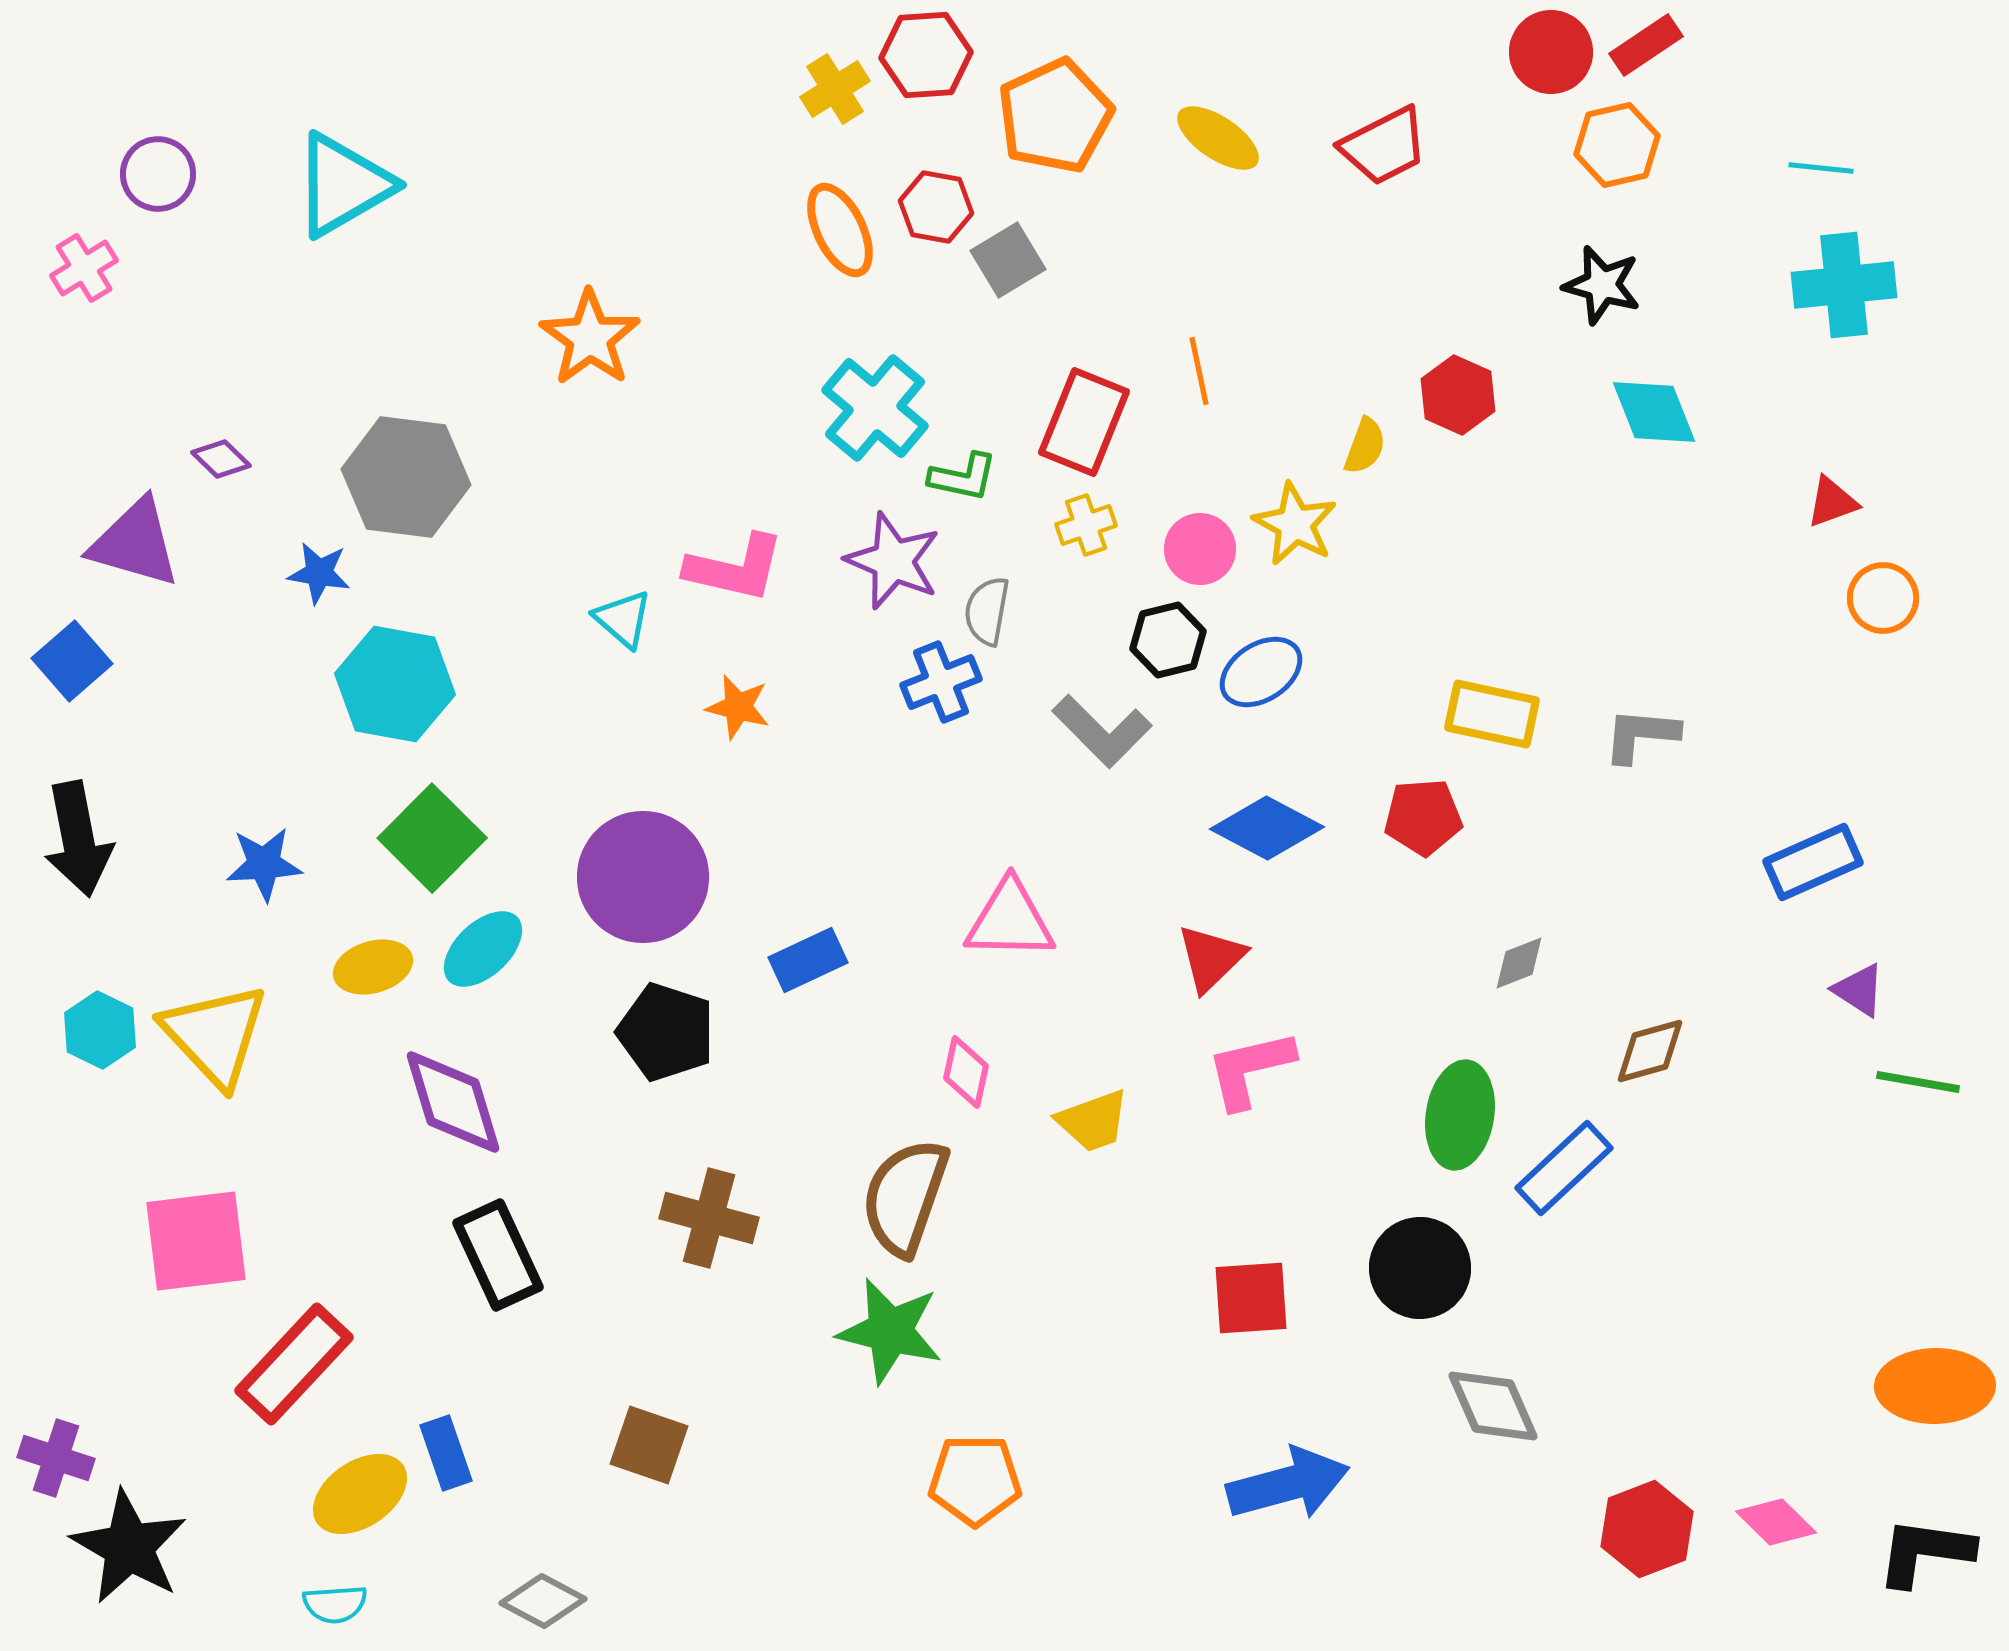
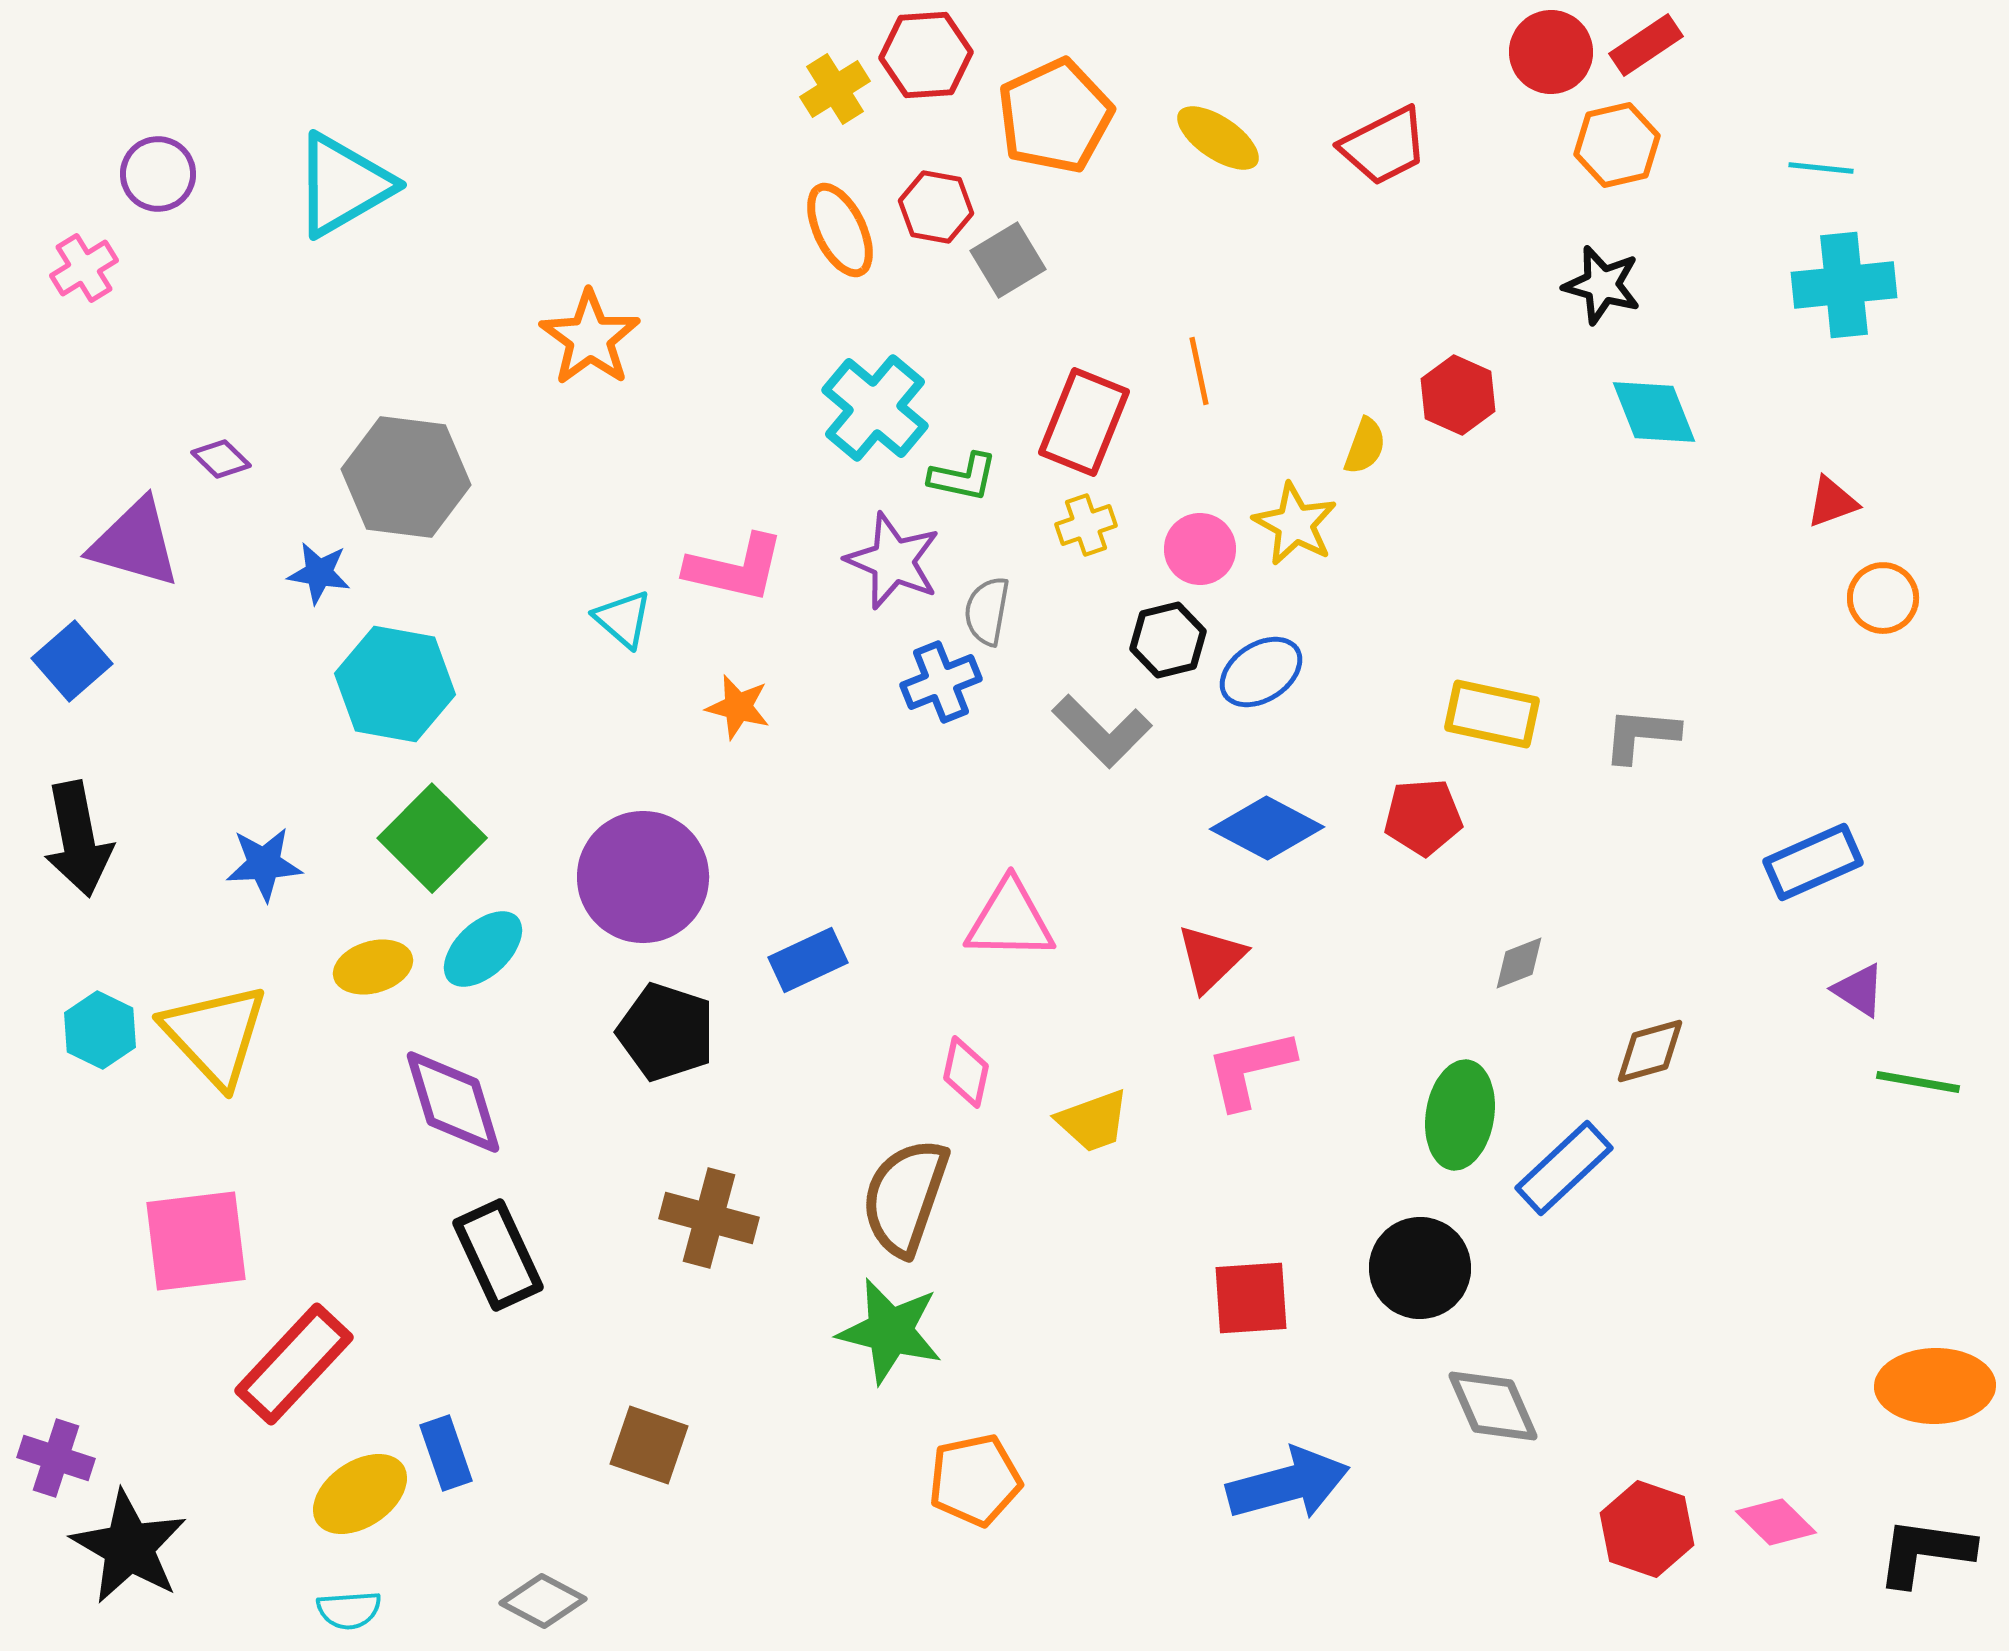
orange pentagon at (975, 1480): rotated 12 degrees counterclockwise
red hexagon at (1647, 1529): rotated 20 degrees counterclockwise
cyan semicircle at (335, 1604): moved 14 px right, 6 px down
